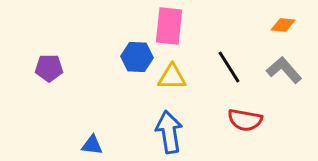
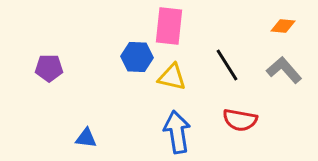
orange diamond: moved 1 px down
black line: moved 2 px left, 2 px up
yellow triangle: rotated 12 degrees clockwise
red semicircle: moved 5 px left
blue arrow: moved 8 px right
blue triangle: moved 6 px left, 7 px up
